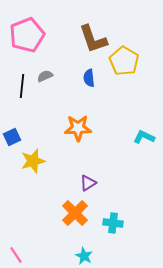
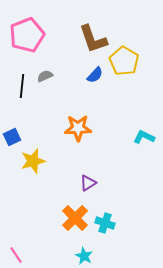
blue semicircle: moved 6 px right, 3 px up; rotated 132 degrees counterclockwise
orange cross: moved 5 px down
cyan cross: moved 8 px left; rotated 12 degrees clockwise
